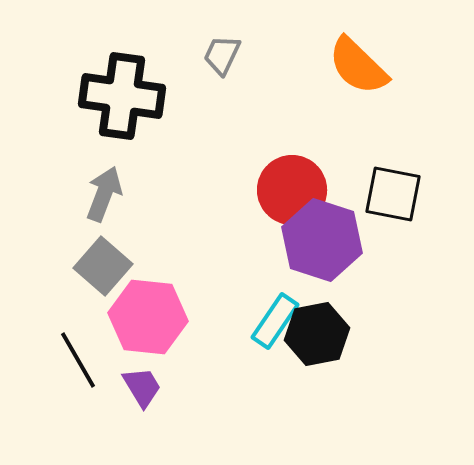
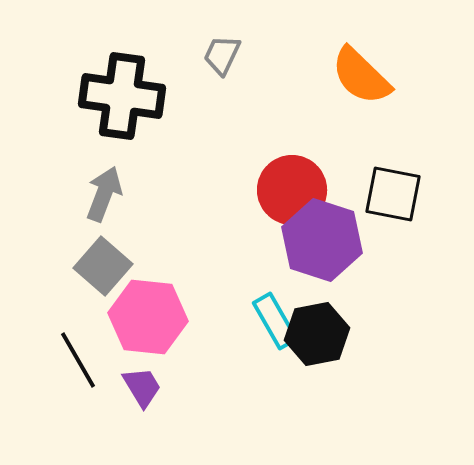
orange semicircle: moved 3 px right, 10 px down
cyan rectangle: rotated 64 degrees counterclockwise
